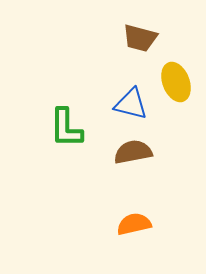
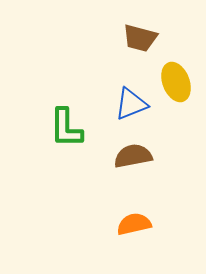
blue triangle: rotated 36 degrees counterclockwise
brown semicircle: moved 4 px down
